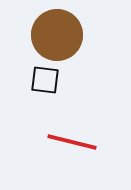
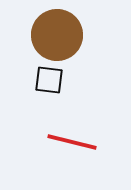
black square: moved 4 px right
